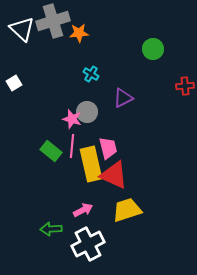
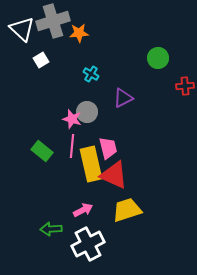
green circle: moved 5 px right, 9 px down
white square: moved 27 px right, 23 px up
green rectangle: moved 9 px left
